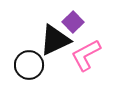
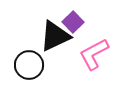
black triangle: moved 4 px up
pink L-shape: moved 8 px right, 1 px up
